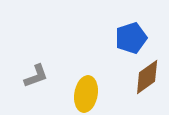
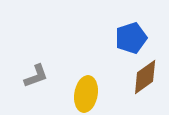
brown diamond: moved 2 px left
